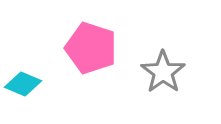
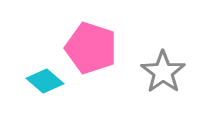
cyan diamond: moved 22 px right, 3 px up; rotated 18 degrees clockwise
